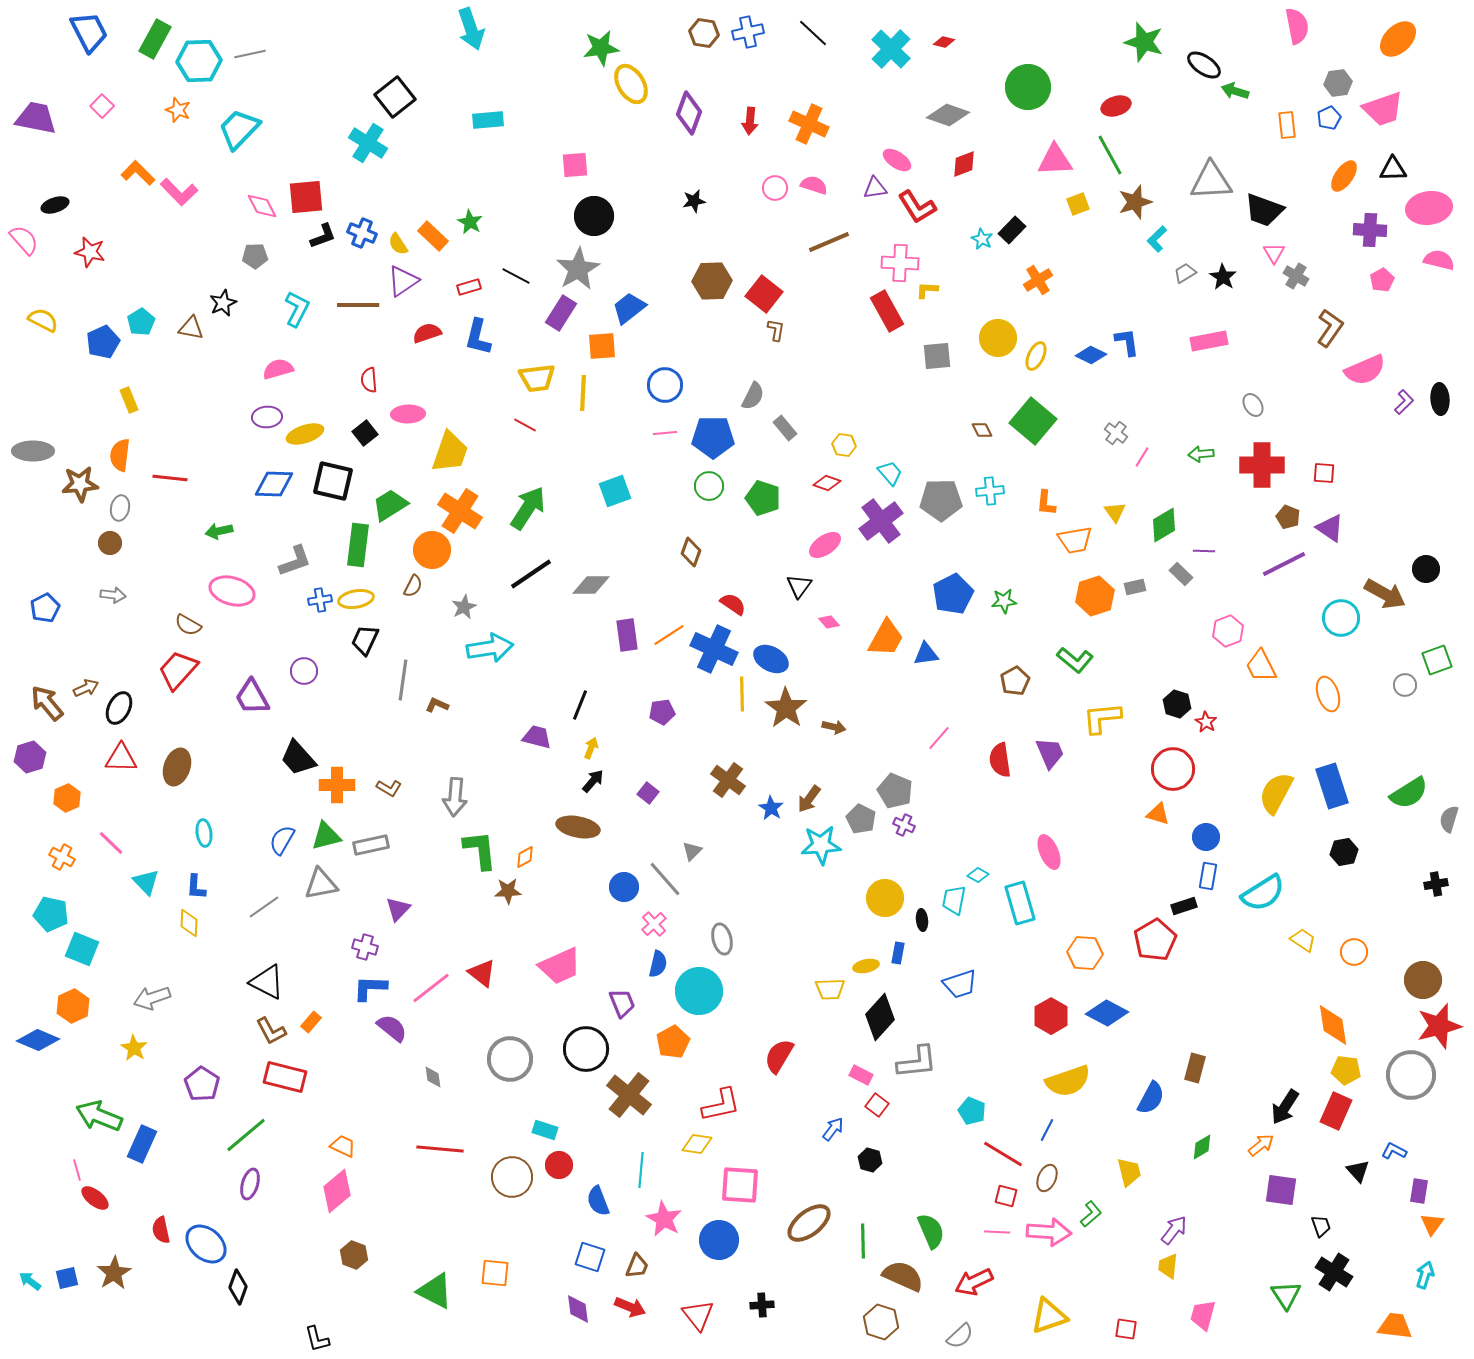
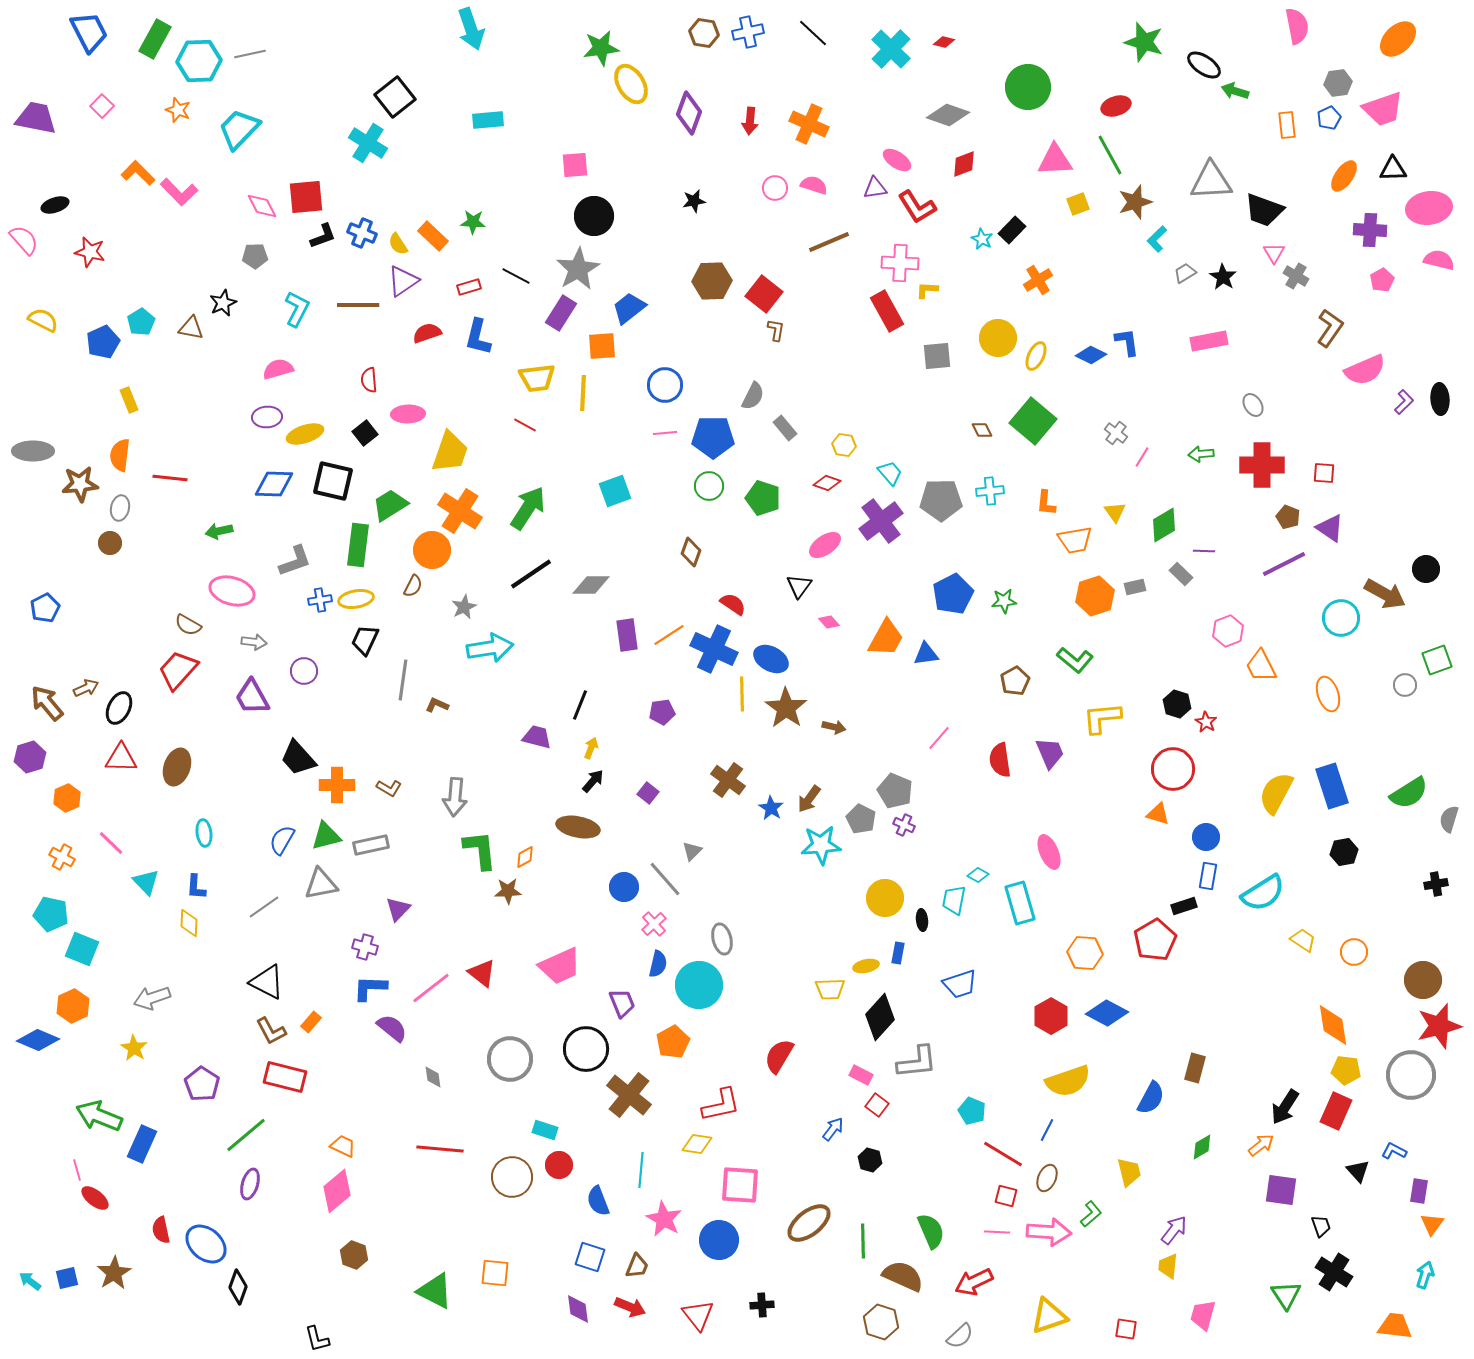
green star at (470, 222): moved 3 px right; rotated 25 degrees counterclockwise
gray arrow at (113, 595): moved 141 px right, 47 px down
cyan circle at (699, 991): moved 6 px up
